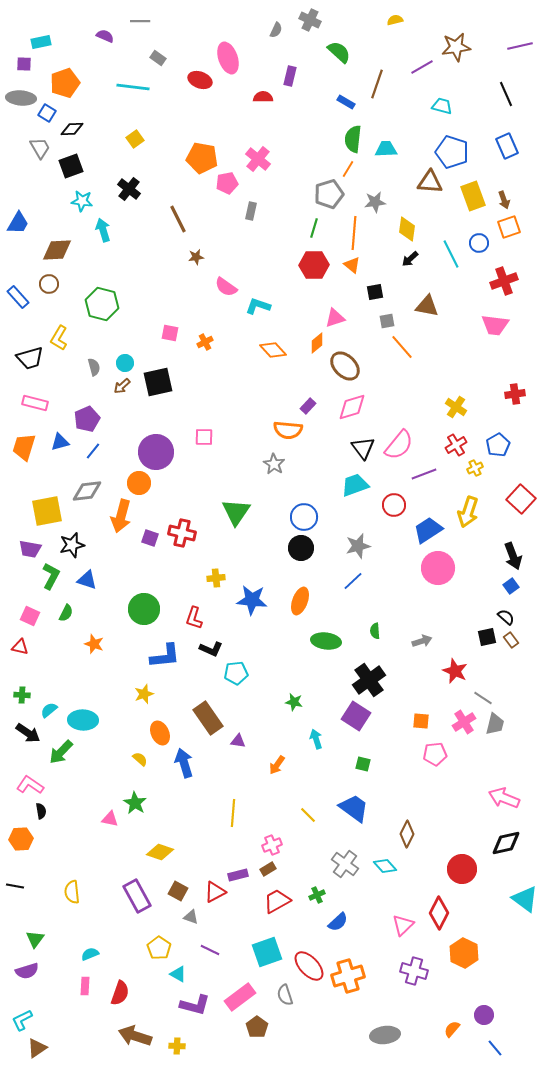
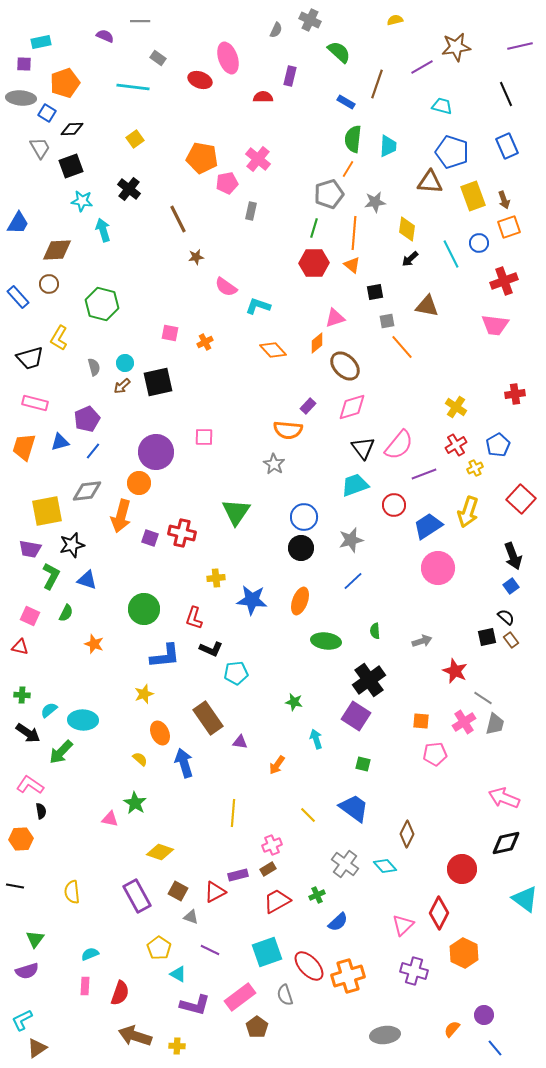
cyan trapezoid at (386, 149): moved 2 px right, 3 px up; rotated 95 degrees clockwise
red hexagon at (314, 265): moved 2 px up
blue trapezoid at (428, 530): moved 4 px up
gray star at (358, 546): moved 7 px left, 6 px up
purple triangle at (238, 741): moved 2 px right, 1 px down
